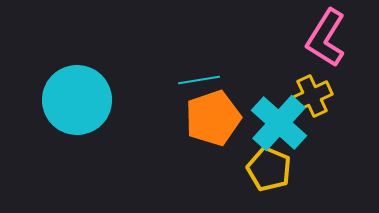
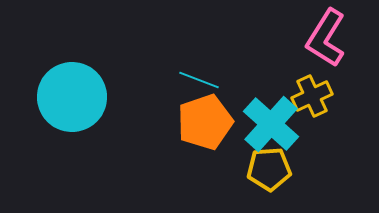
cyan line: rotated 30 degrees clockwise
cyan circle: moved 5 px left, 3 px up
orange pentagon: moved 8 px left, 4 px down
cyan cross: moved 8 px left, 1 px down
yellow pentagon: rotated 27 degrees counterclockwise
